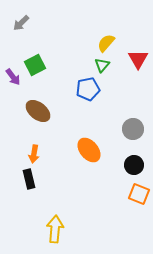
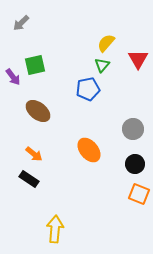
green square: rotated 15 degrees clockwise
orange arrow: rotated 60 degrees counterclockwise
black circle: moved 1 px right, 1 px up
black rectangle: rotated 42 degrees counterclockwise
